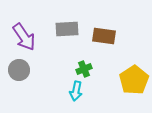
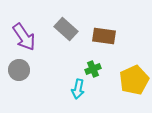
gray rectangle: moved 1 px left; rotated 45 degrees clockwise
green cross: moved 9 px right
yellow pentagon: rotated 8 degrees clockwise
cyan arrow: moved 2 px right, 2 px up
